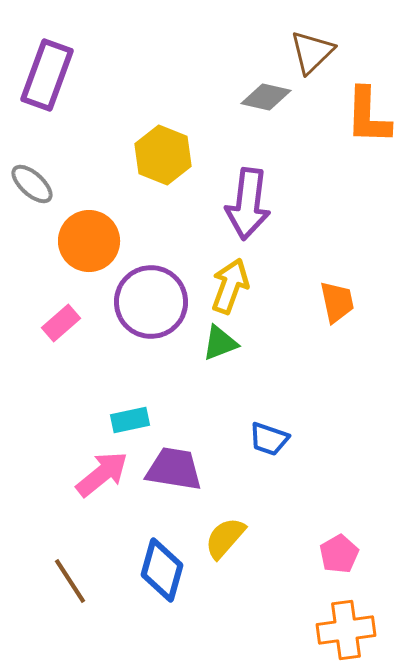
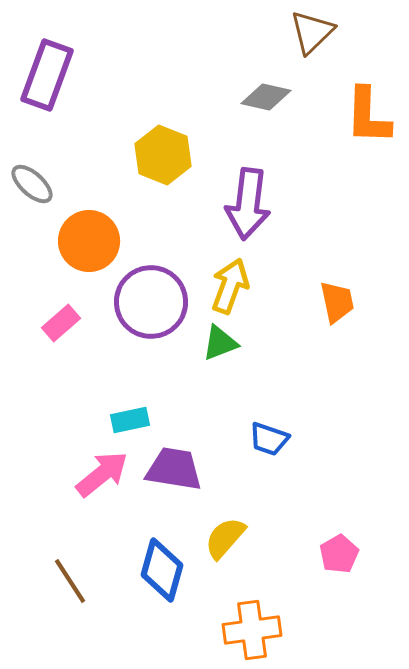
brown triangle: moved 20 px up
orange cross: moved 94 px left
